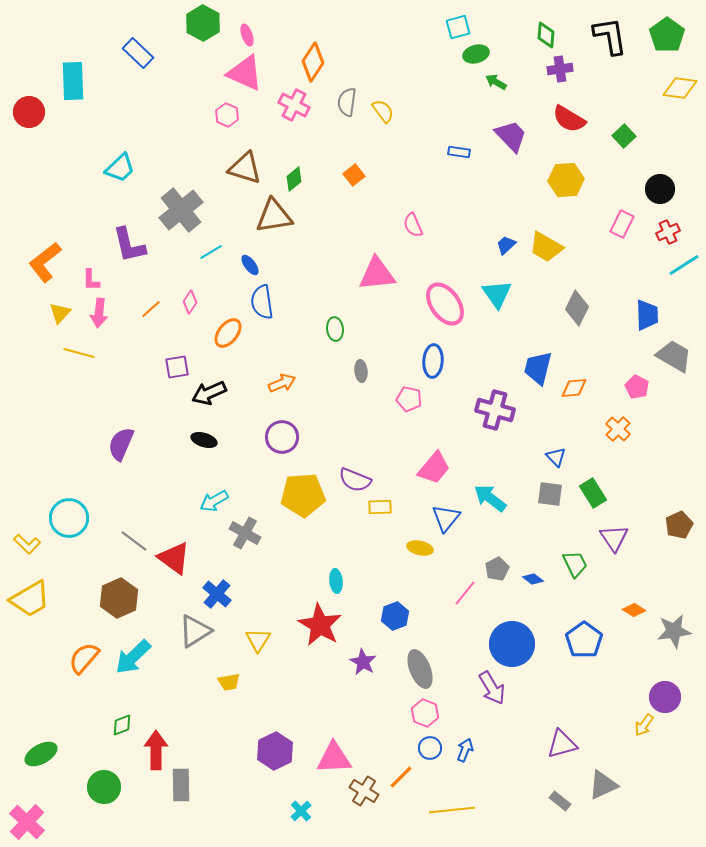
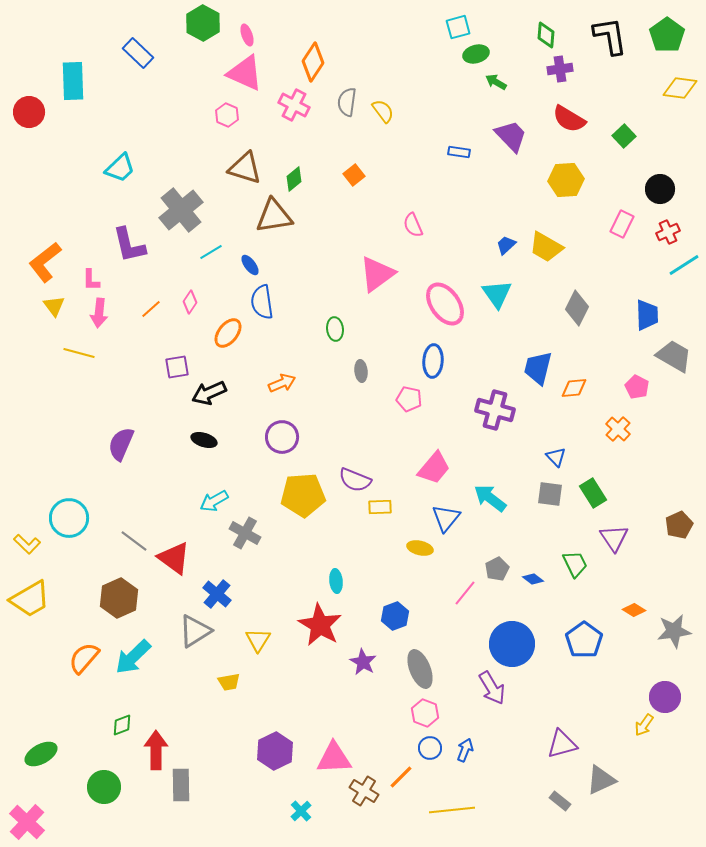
pink triangle at (377, 274): rotated 30 degrees counterclockwise
yellow triangle at (60, 313): moved 6 px left, 7 px up; rotated 20 degrees counterclockwise
gray triangle at (603, 785): moved 2 px left, 5 px up
